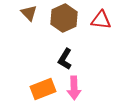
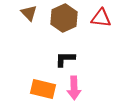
red triangle: moved 2 px up
black L-shape: rotated 60 degrees clockwise
orange rectangle: rotated 35 degrees clockwise
